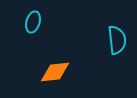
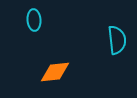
cyan ellipse: moved 1 px right, 2 px up; rotated 20 degrees counterclockwise
